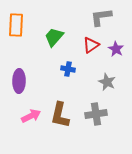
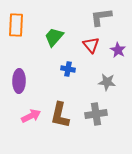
red triangle: rotated 36 degrees counterclockwise
purple star: moved 2 px right, 1 px down
gray star: rotated 18 degrees counterclockwise
